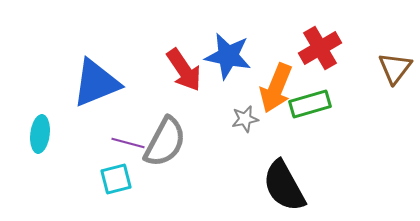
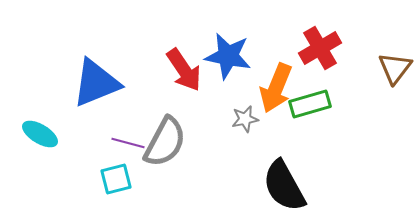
cyan ellipse: rotated 66 degrees counterclockwise
